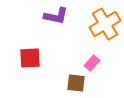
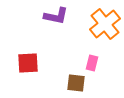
orange cross: rotated 8 degrees counterclockwise
red square: moved 2 px left, 5 px down
pink rectangle: rotated 28 degrees counterclockwise
